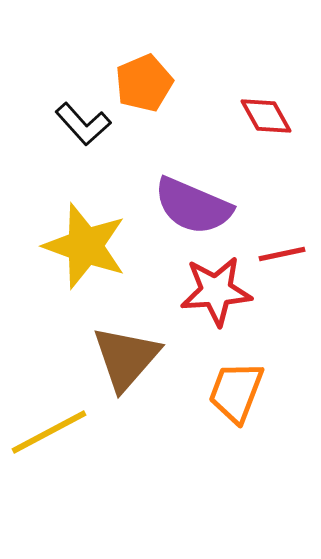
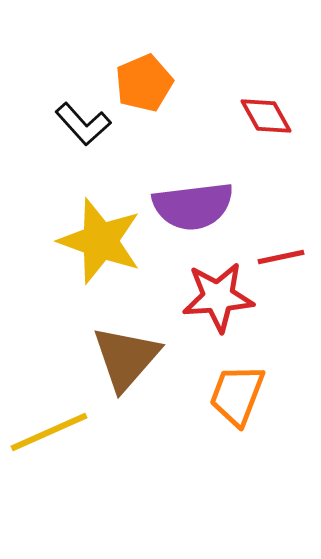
purple semicircle: rotated 30 degrees counterclockwise
yellow star: moved 15 px right, 5 px up
red line: moved 1 px left, 3 px down
red star: moved 2 px right, 6 px down
orange trapezoid: moved 1 px right, 3 px down
yellow line: rotated 4 degrees clockwise
